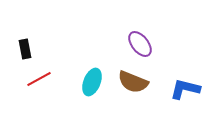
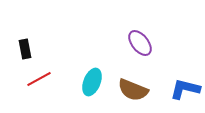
purple ellipse: moved 1 px up
brown semicircle: moved 8 px down
